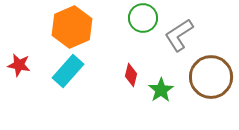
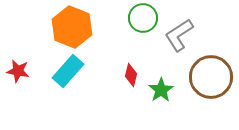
orange hexagon: rotated 15 degrees counterclockwise
red star: moved 1 px left, 6 px down
